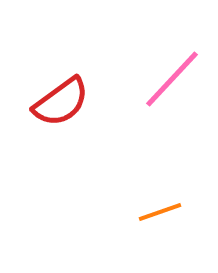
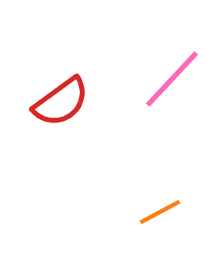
orange line: rotated 9 degrees counterclockwise
